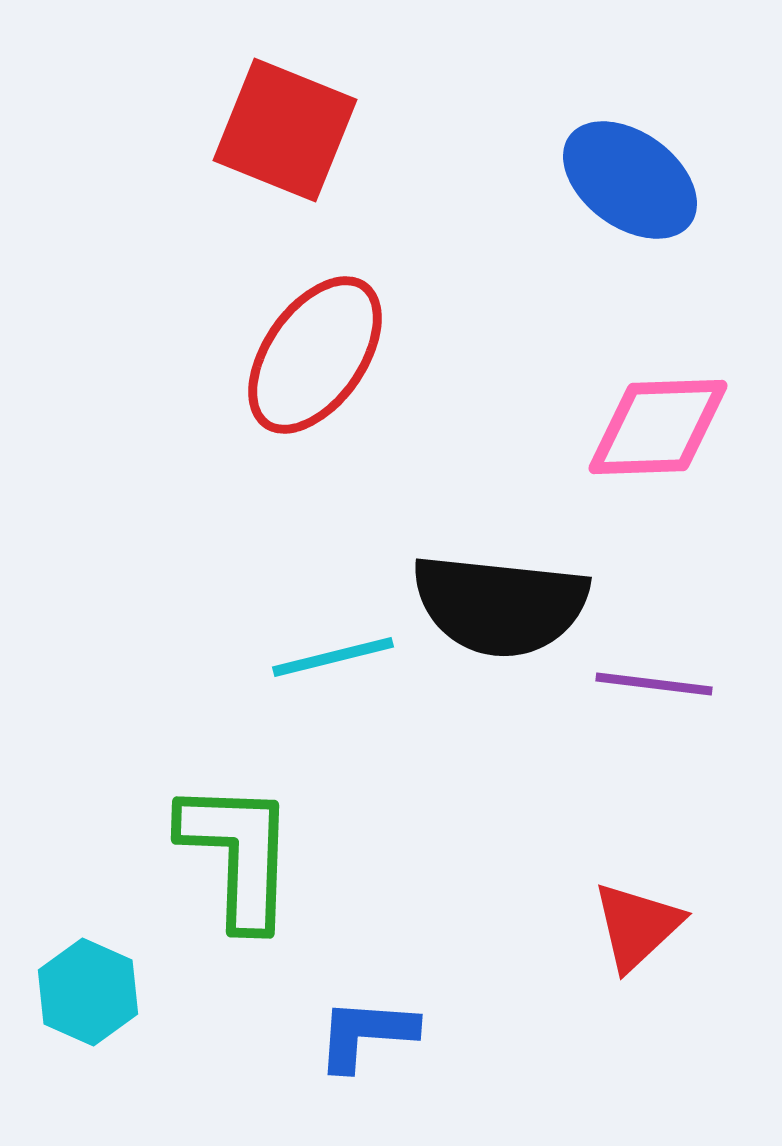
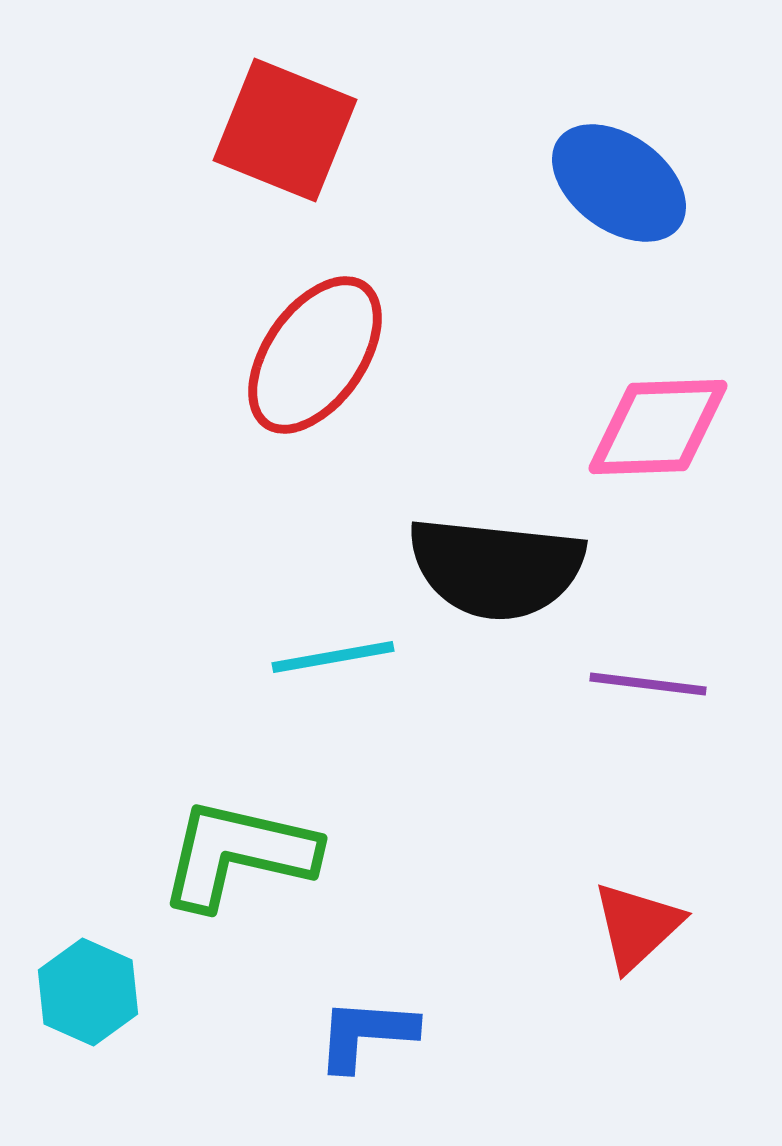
blue ellipse: moved 11 px left, 3 px down
black semicircle: moved 4 px left, 37 px up
cyan line: rotated 4 degrees clockwise
purple line: moved 6 px left
green L-shape: rotated 79 degrees counterclockwise
